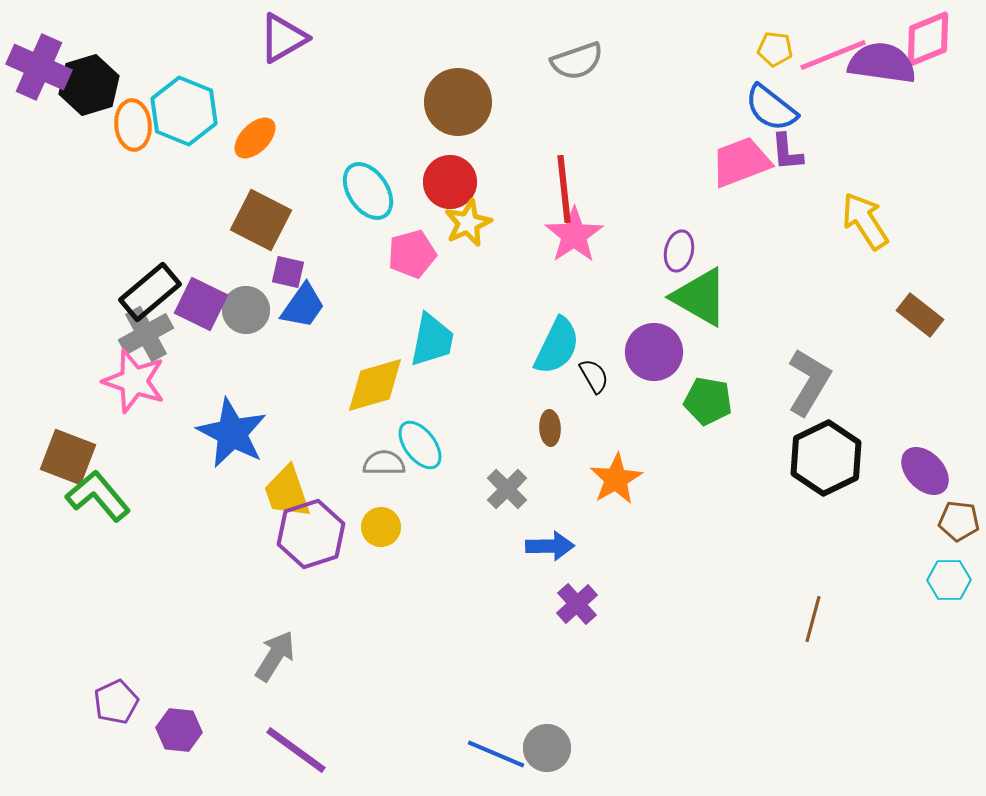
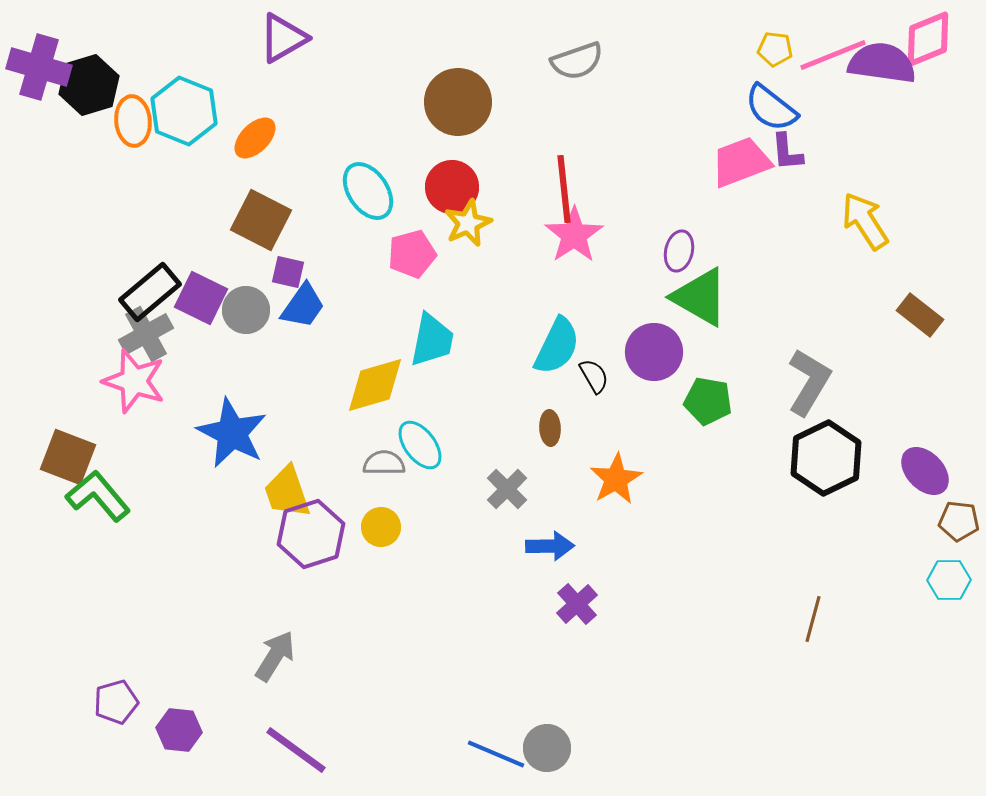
purple cross at (39, 67): rotated 8 degrees counterclockwise
orange ellipse at (133, 125): moved 4 px up
red circle at (450, 182): moved 2 px right, 5 px down
purple square at (201, 304): moved 6 px up
purple pentagon at (116, 702): rotated 9 degrees clockwise
